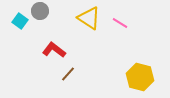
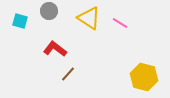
gray circle: moved 9 px right
cyan square: rotated 21 degrees counterclockwise
red L-shape: moved 1 px right, 1 px up
yellow hexagon: moved 4 px right
